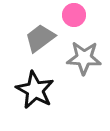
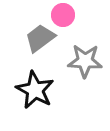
pink circle: moved 11 px left
gray star: moved 1 px right, 3 px down
